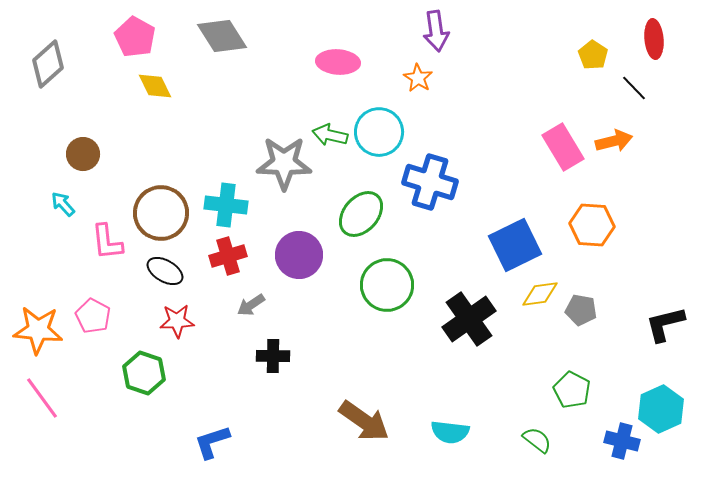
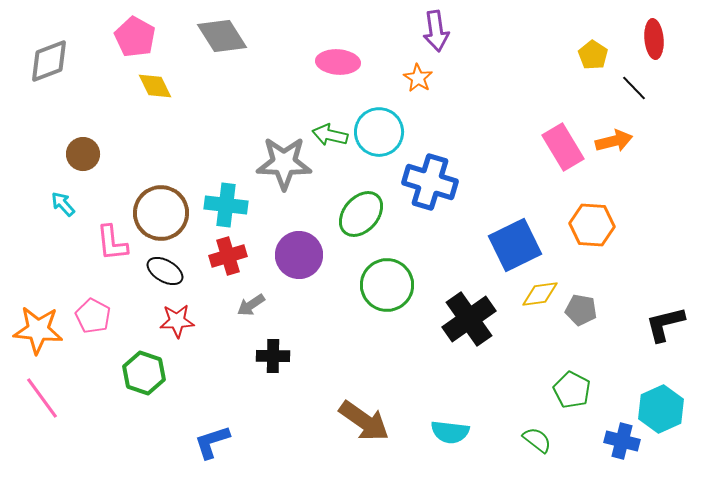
gray diamond at (48, 64): moved 1 px right, 3 px up; rotated 21 degrees clockwise
pink L-shape at (107, 242): moved 5 px right, 1 px down
